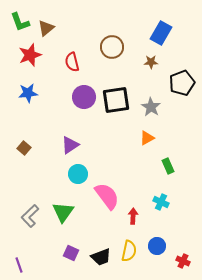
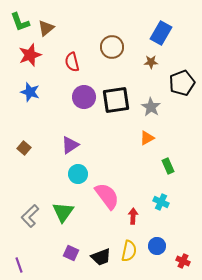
blue star: moved 2 px right, 1 px up; rotated 24 degrees clockwise
